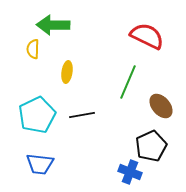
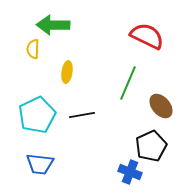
green line: moved 1 px down
